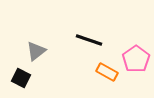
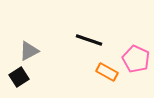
gray triangle: moved 7 px left; rotated 10 degrees clockwise
pink pentagon: rotated 12 degrees counterclockwise
black square: moved 2 px left, 1 px up; rotated 30 degrees clockwise
